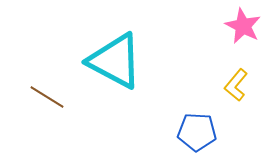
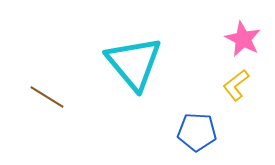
pink star: moved 13 px down
cyan triangle: moved 19 px right, 2 px down; rotated 22 degrees clockwise
yellow L-shape: rotated 12 degrees clockwise
